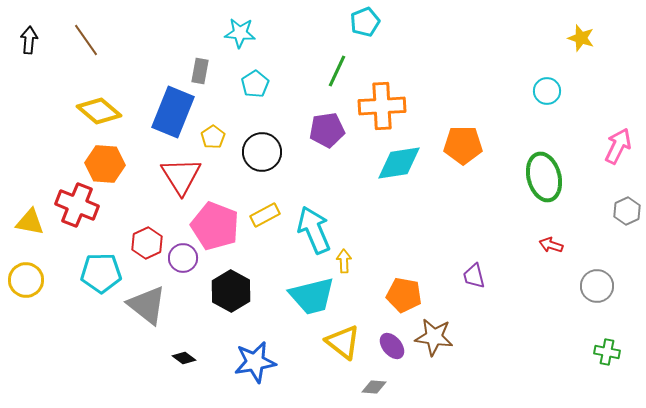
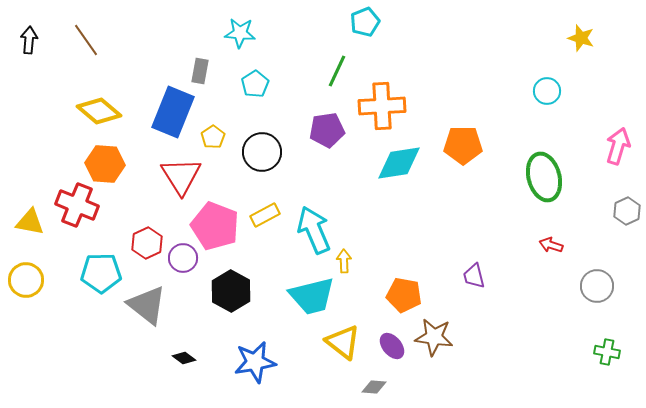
pink arrow at (618, 146): rotated 9 degrees counterclockwise
